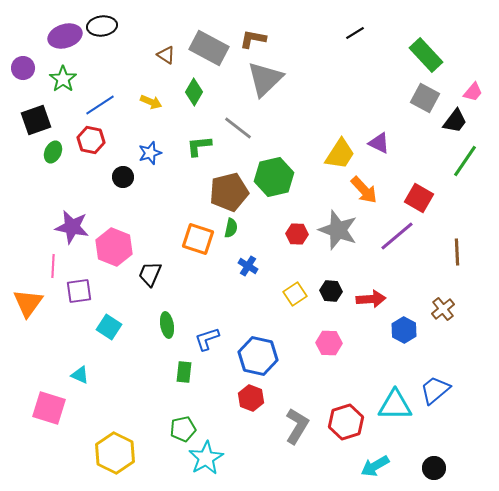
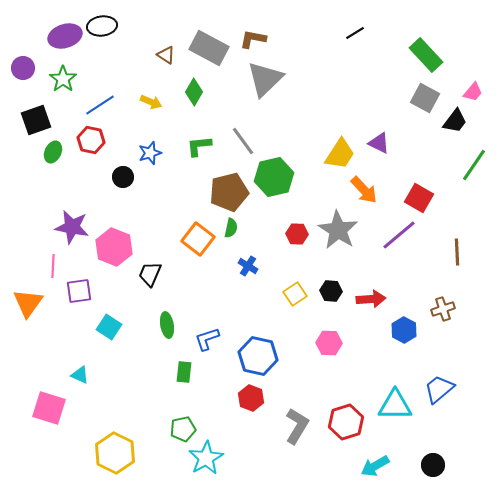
gray line at (238, 128): moved 5 px right, 13 px down; rotated 16 degrees clockwise
green line at (465, 161): moved 9 px right, 4 px down
gray star at (338, 230): rotated 12 degrees clockwise
purple line at (397, 236): moved 2 px right, 1 px up
orange square at (198, 239): rotated 20 degrees clockwise
brown cross at (443, 309): rotated 20 degrees clockwise
blue trapezoid at (435, 390): moved 4 px right, 1 px up
black circle at (434, 468): moved 1 px left, 3 px up
